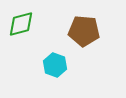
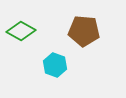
green diamond: moved 7 px down; rotated 44 degrees clockwise
